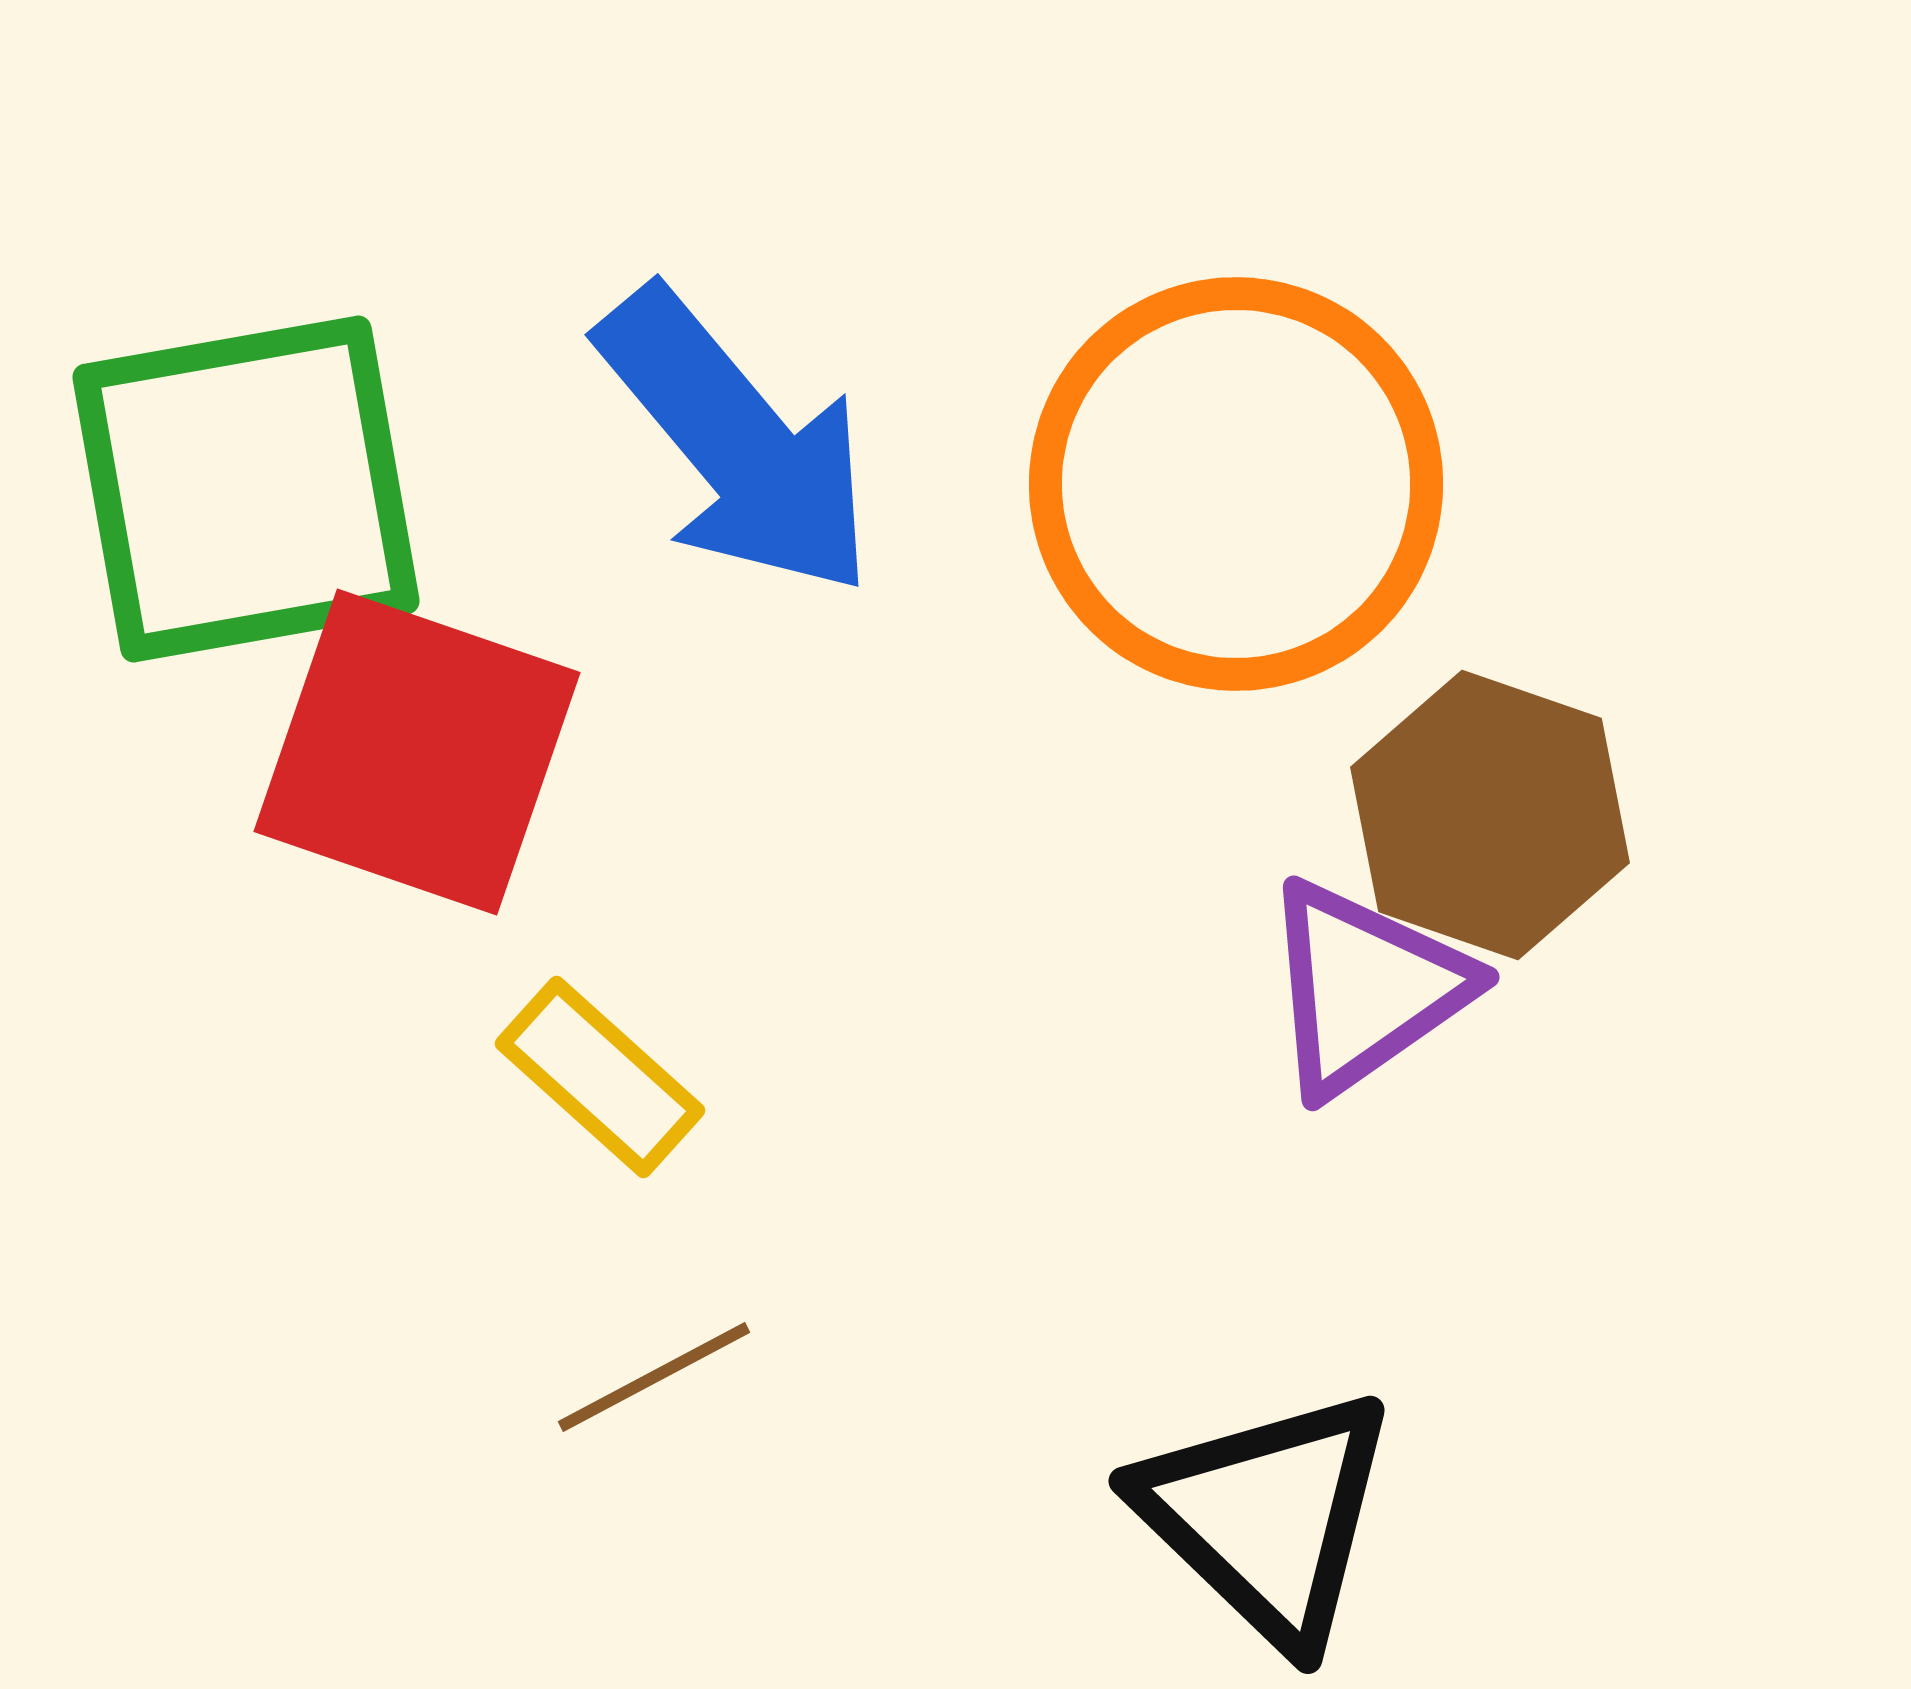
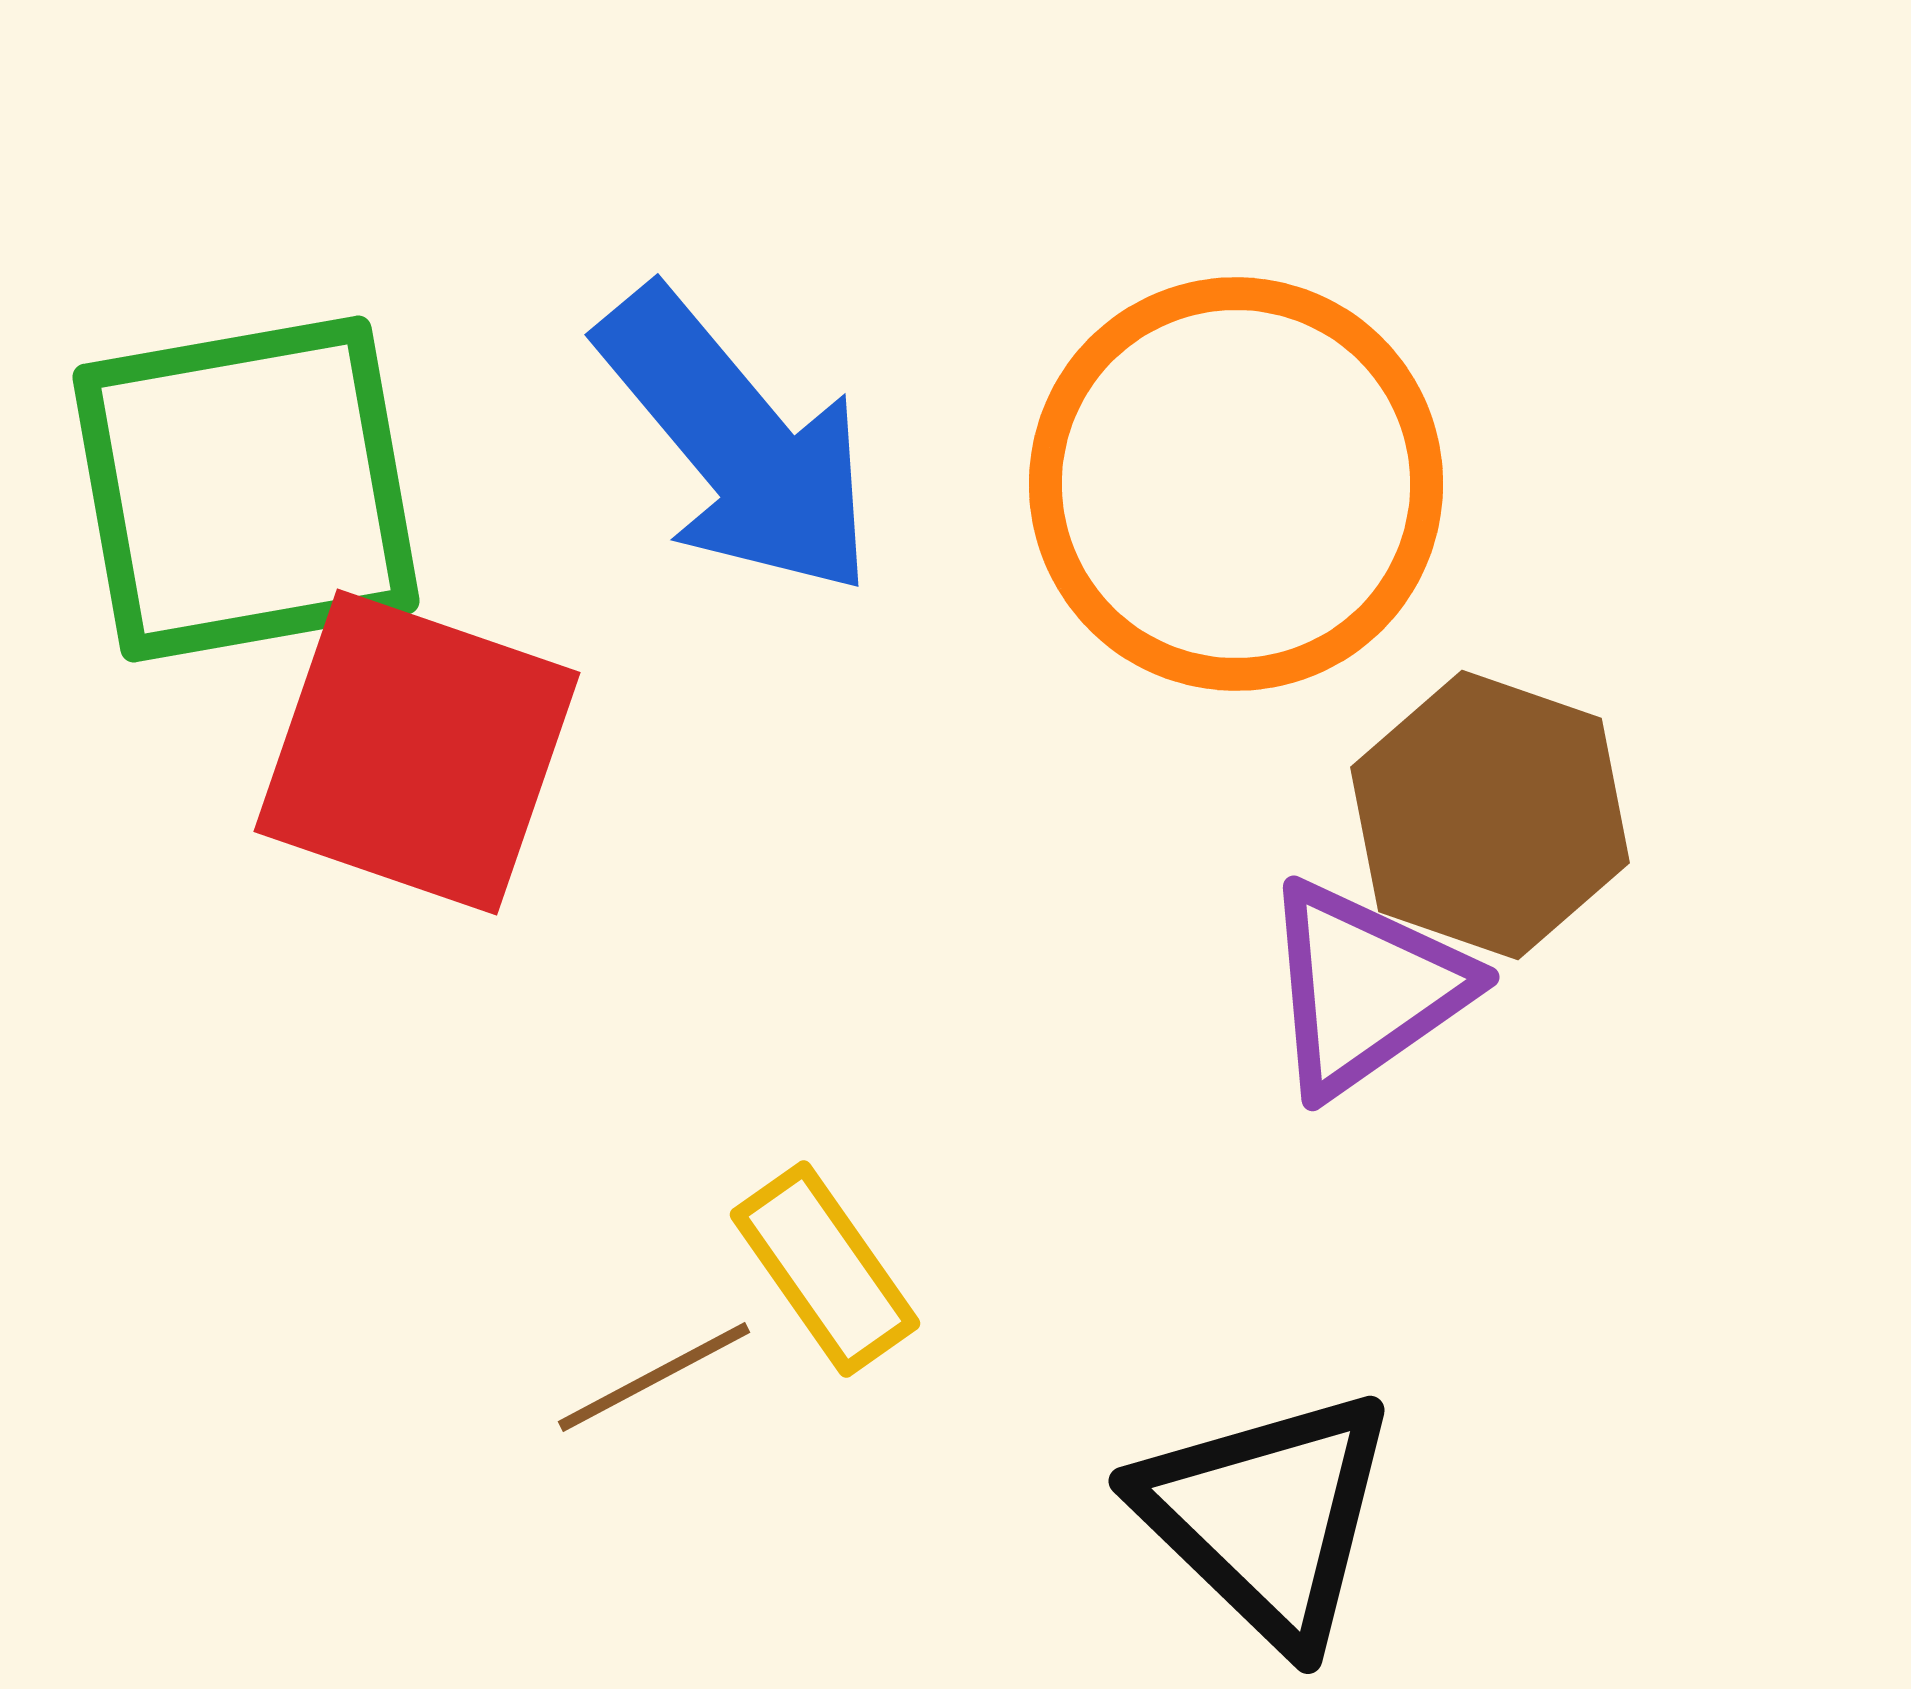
yellow rectangle: moved 225 px right, 192 px down; rotated 13 degrees clockwise
